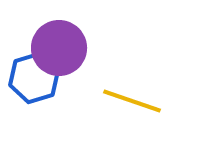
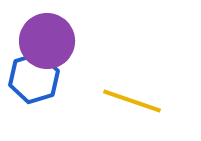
purple circle: moved 12 px left, 7 px up
